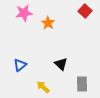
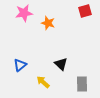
red square: rotated 32 degrees clockwise
orange star: rotated 16 degrees counterclockwise
yellow arrow: moved 5 px up
